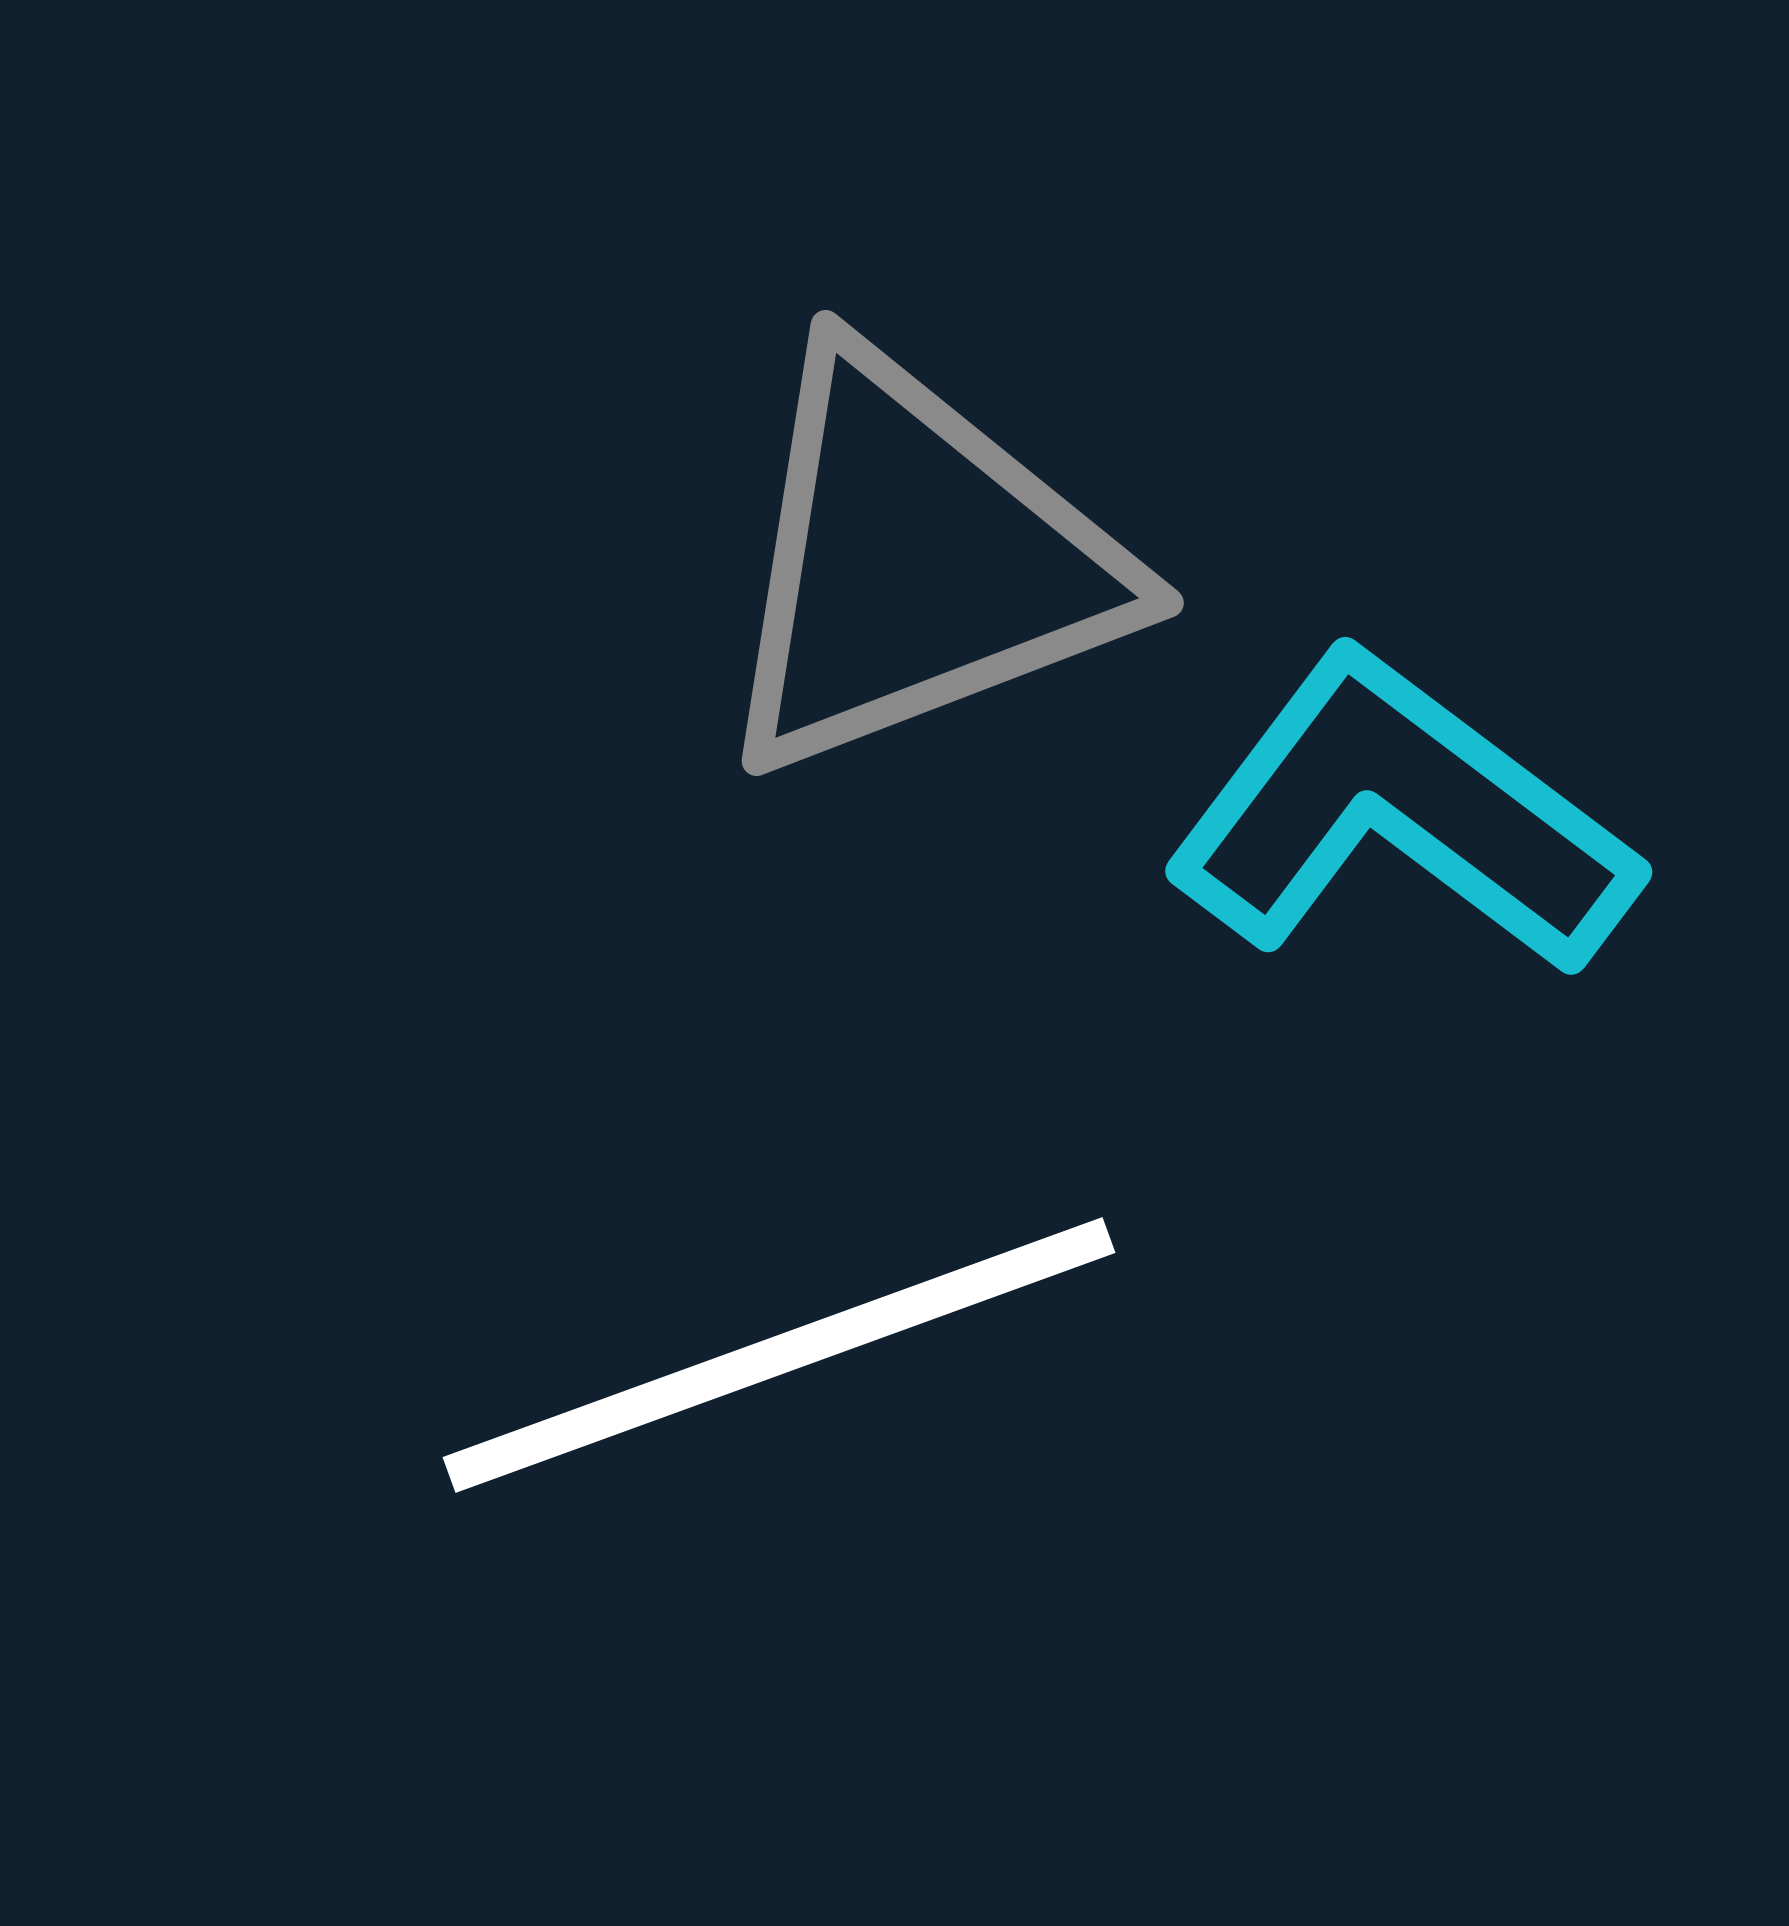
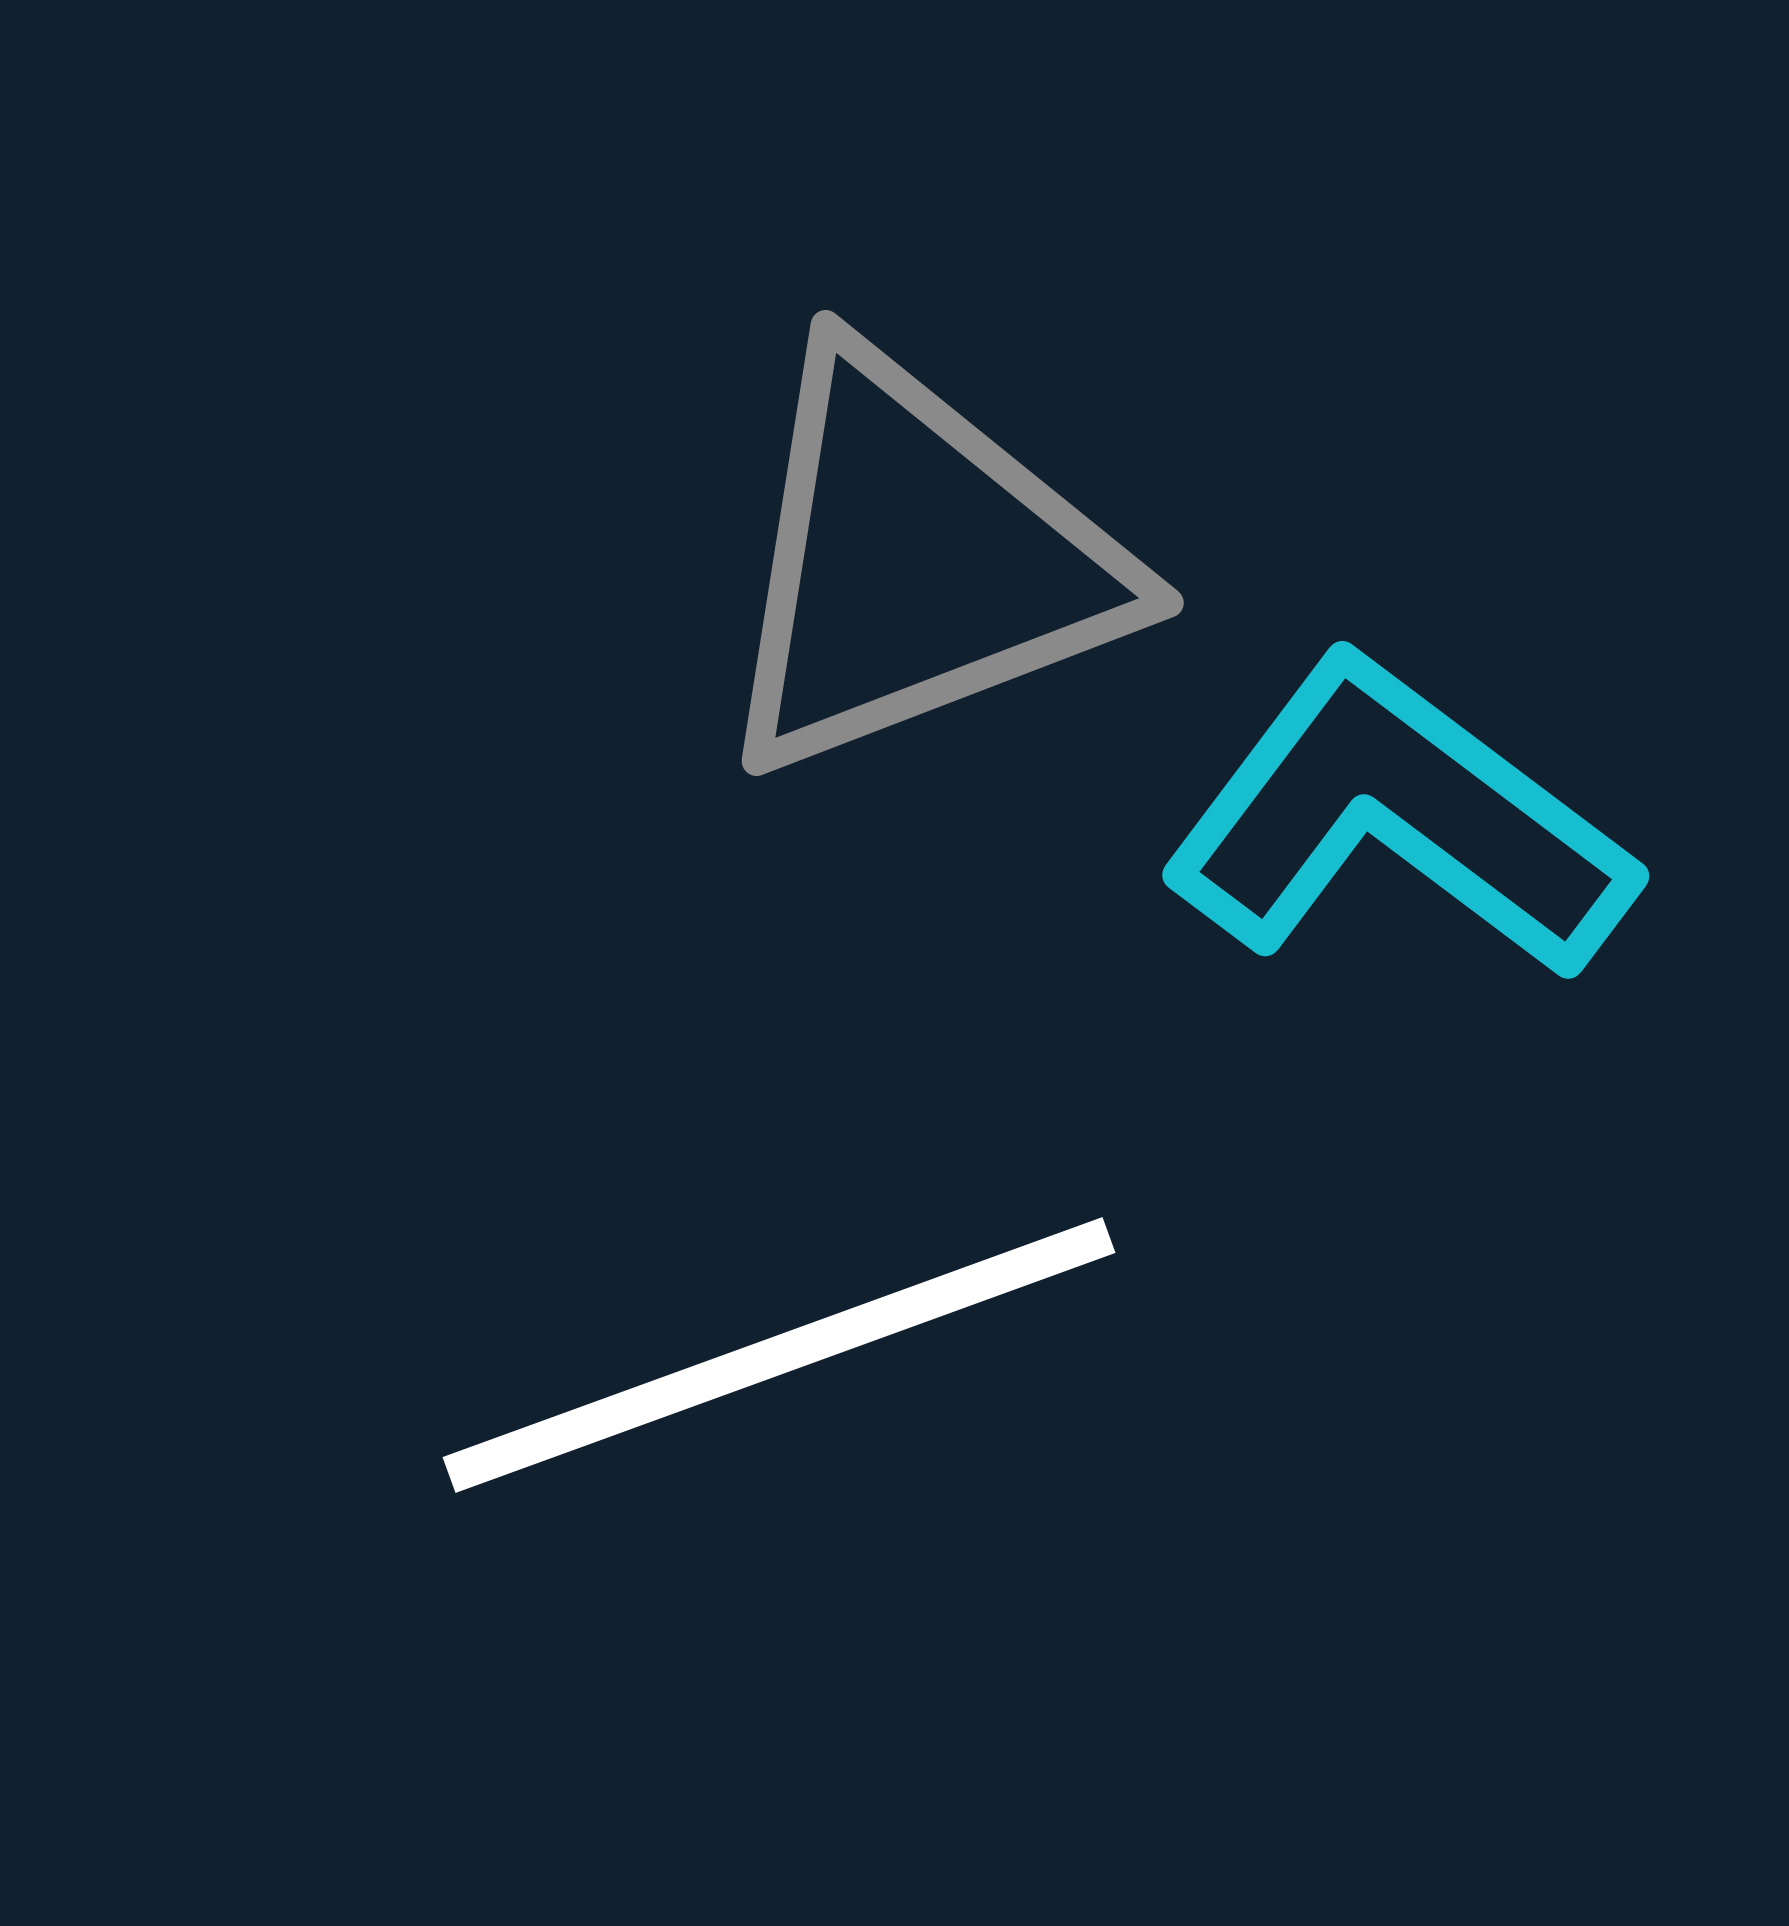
cyan L-shape: moved 3 px left, 4 px down
